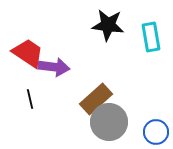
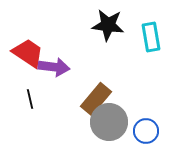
brown rectangle: rotated 8 degrees counterclockwise
blue circle: moved 10 px left, 1 px up
